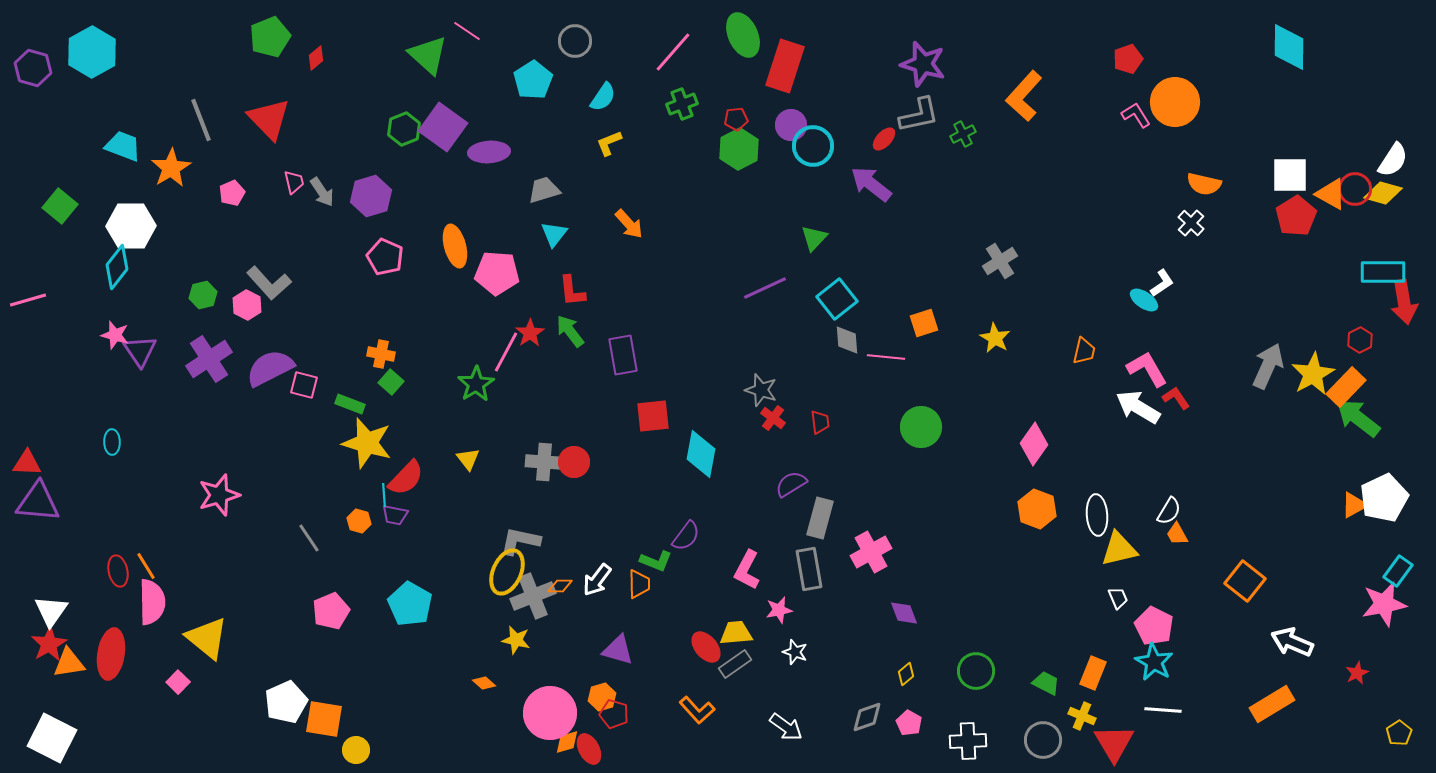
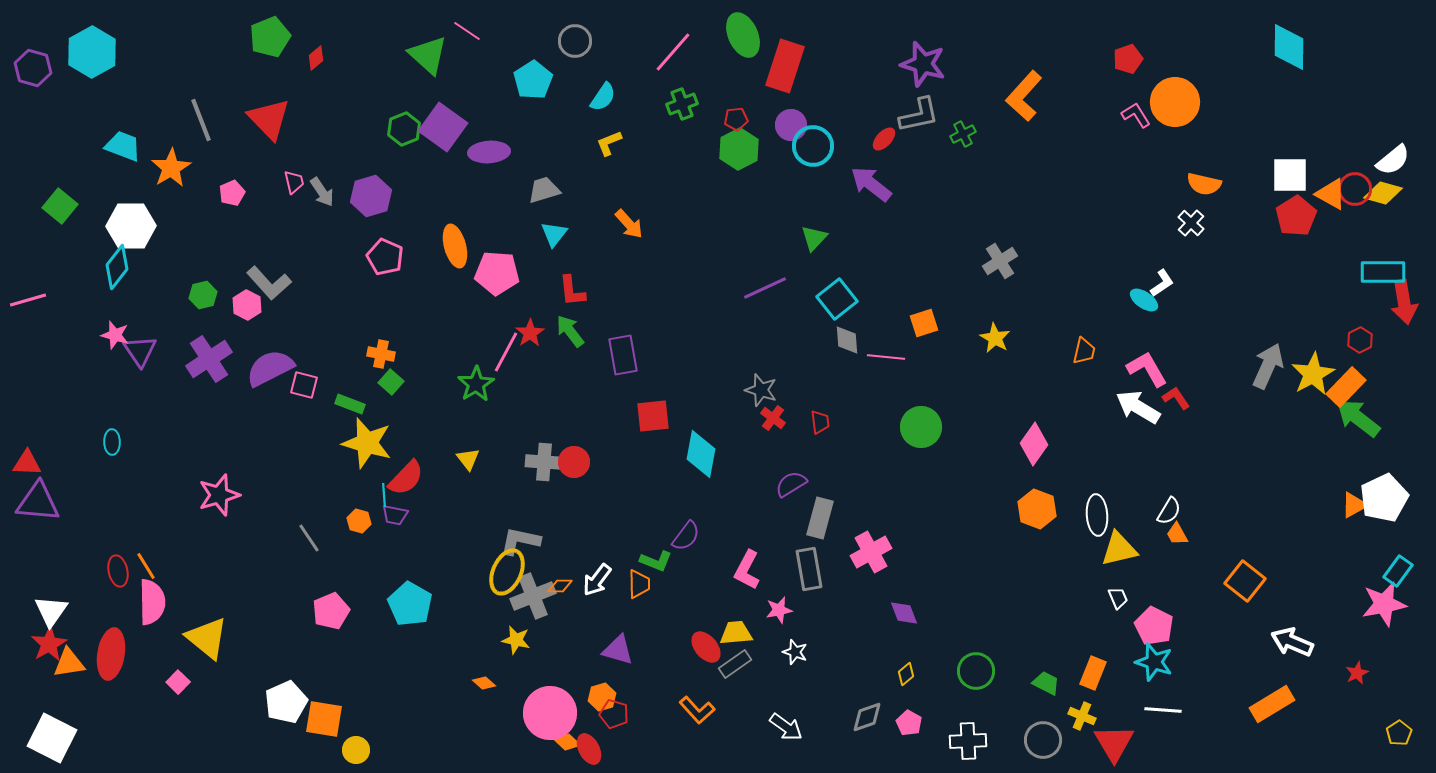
white semicircle at (1393, 160): rotated 18 degrees clockwise
cyan star at (1154, 662): rotated 12 degrees counterclockwise
orange diamond at (567, 742): rotated 60 degrees clockwise
